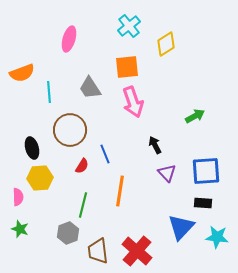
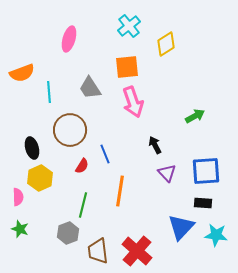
yellow hexagon: rotated 20 degrees counterclockwise
cyan star: moved 1 px left, 2 px up
